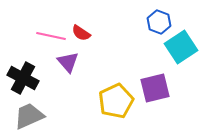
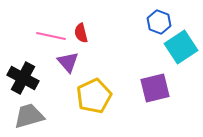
red semicircle: rotated 42 degrees clockwise
yellow pentagon: moved 22 px left, 5 px up
gray trapezoid: rotated 8 degrees clockwise
